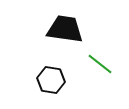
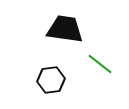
black hexagon: rotated 16 degrees counterclockwise
